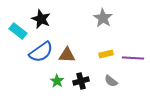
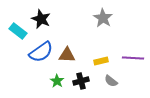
yellow rectangle: moved 5 px left, 7 px down
